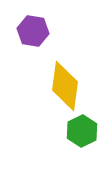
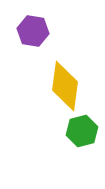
green hexagon: rotated 12 degrees clockwise
